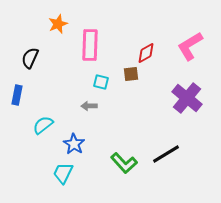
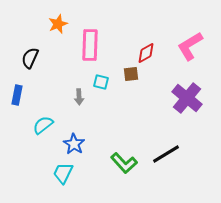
gray arrow: moved 10 px left, 9 px up; rotated 91 degrees counterclockwise
